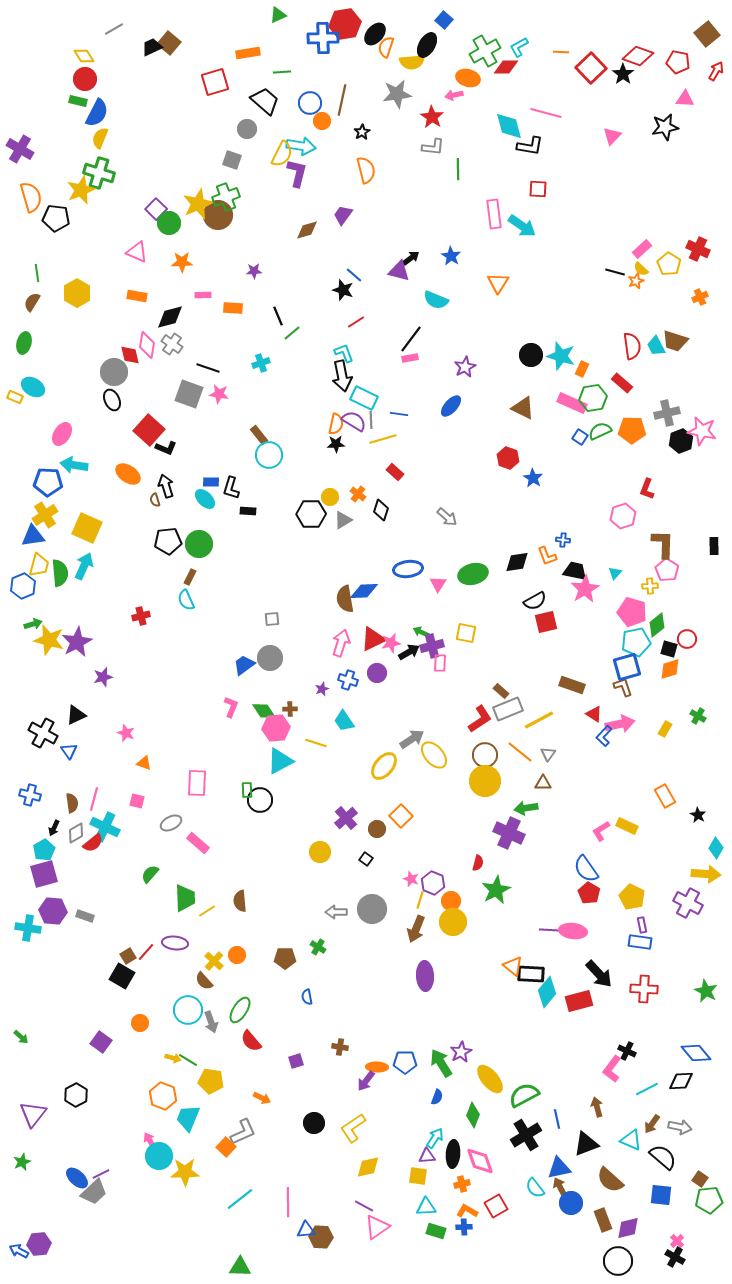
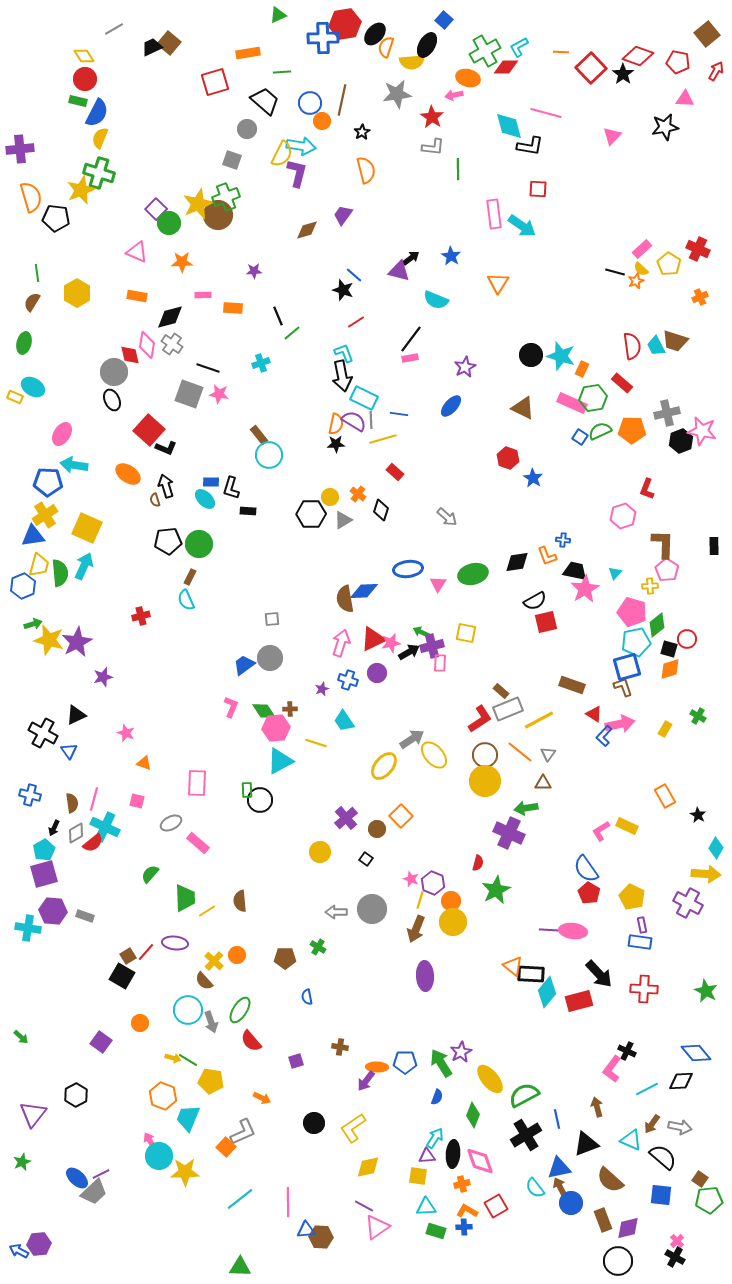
purple cross at (20, 149): rotated 36 degrees counterclockwise
